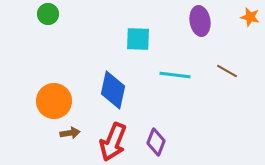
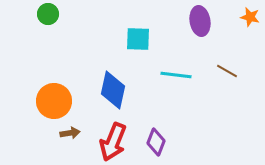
cyan line: moved 1 px right
